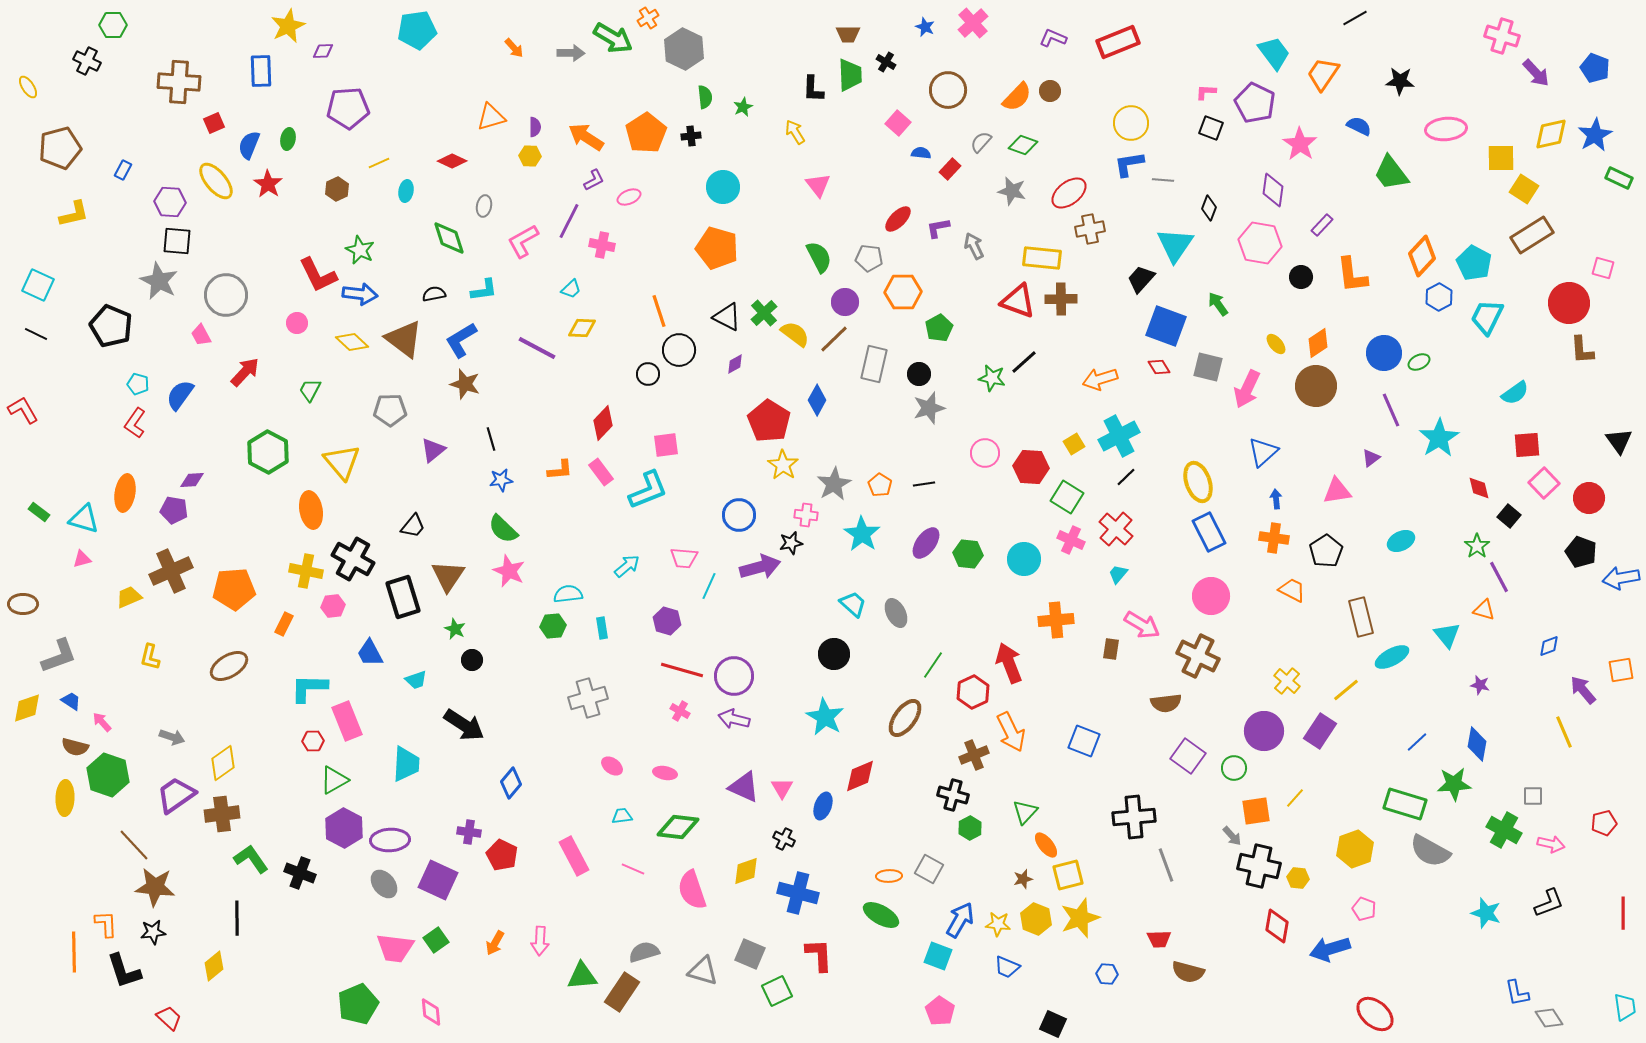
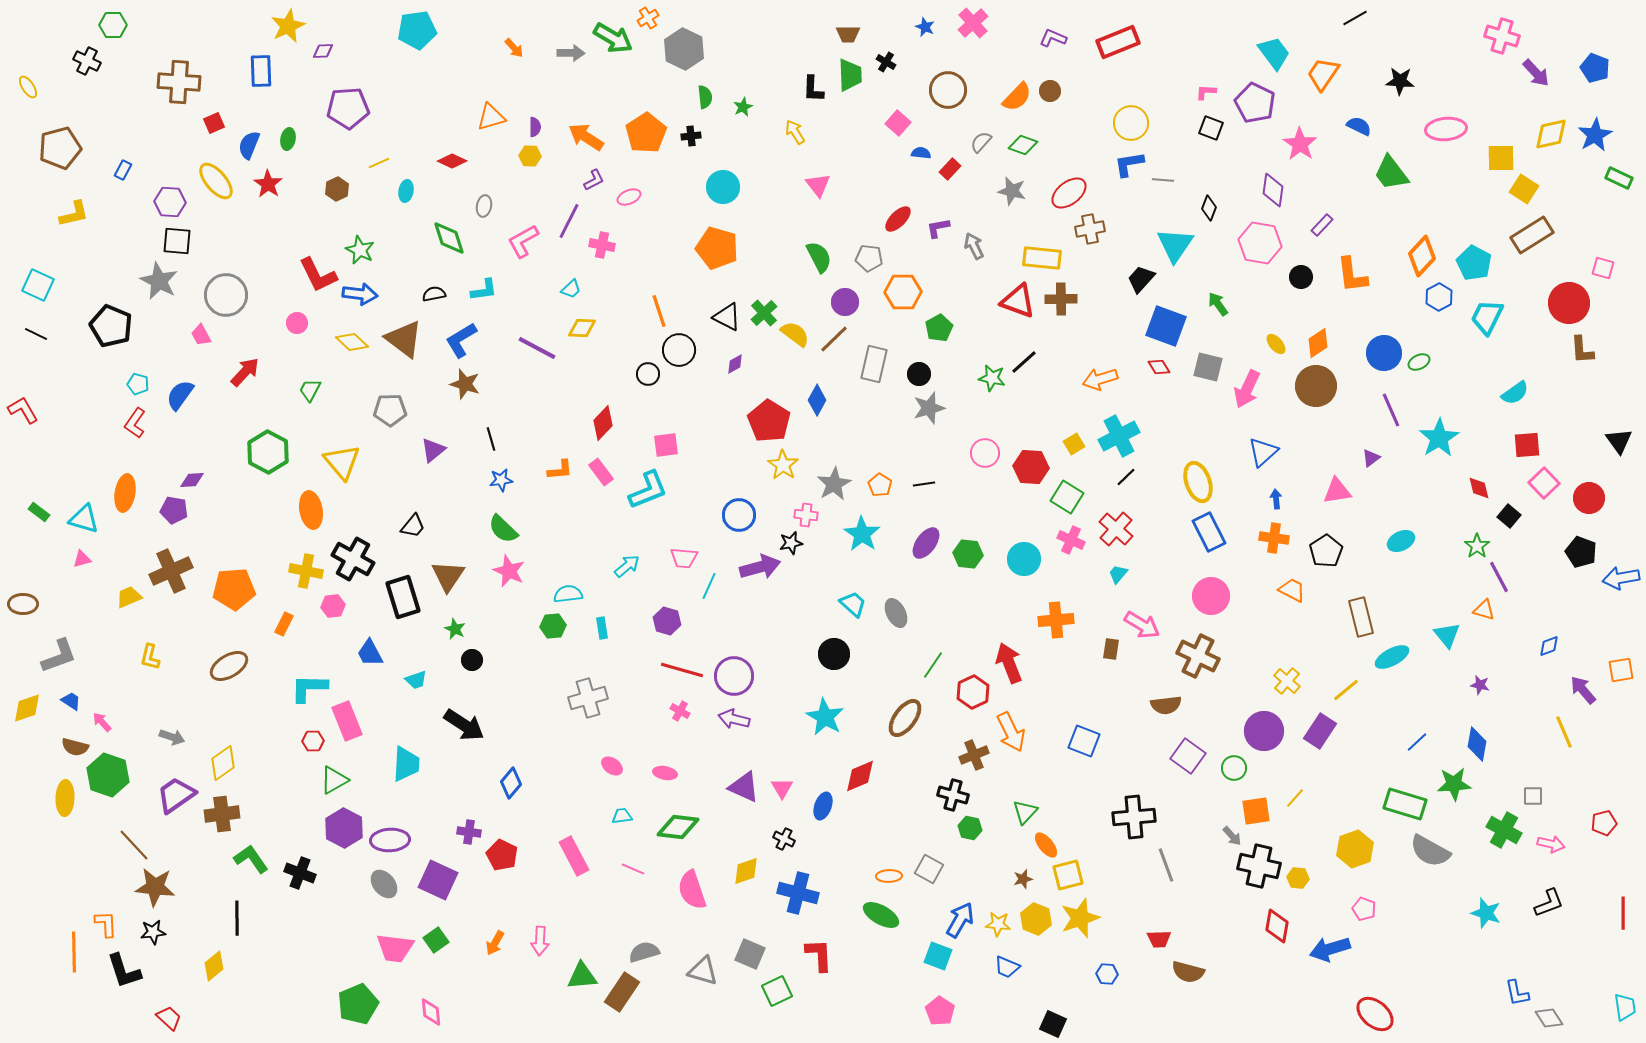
brown semicircle at (1166, 703): moved 2 px down
green hexagon at (970, 828): rotated 20 degrees counterclockwise
